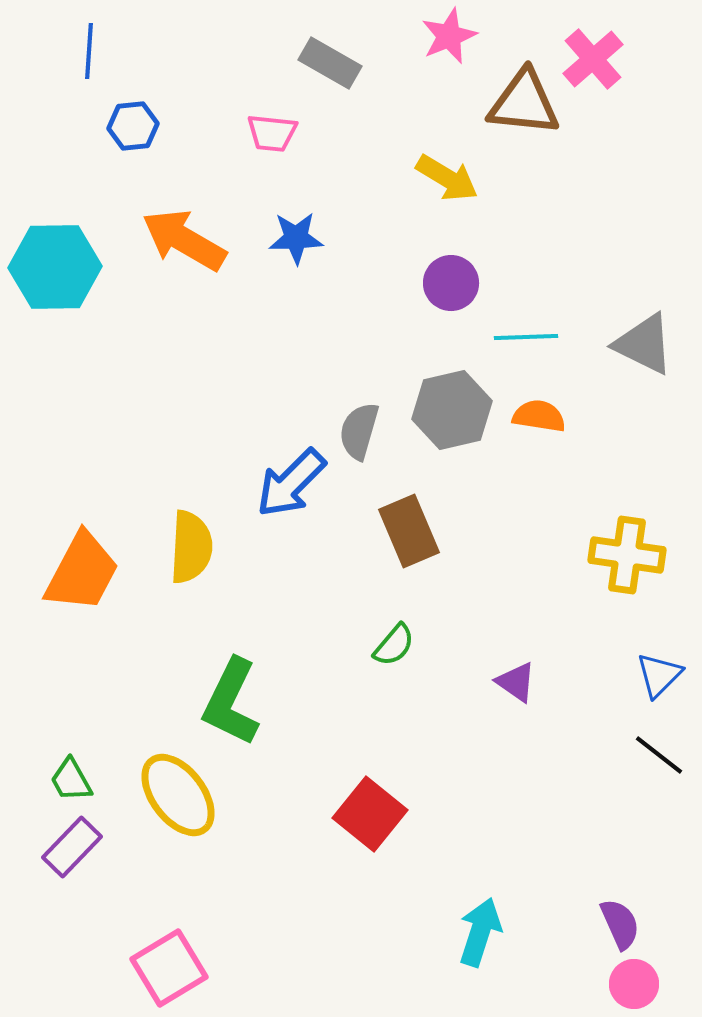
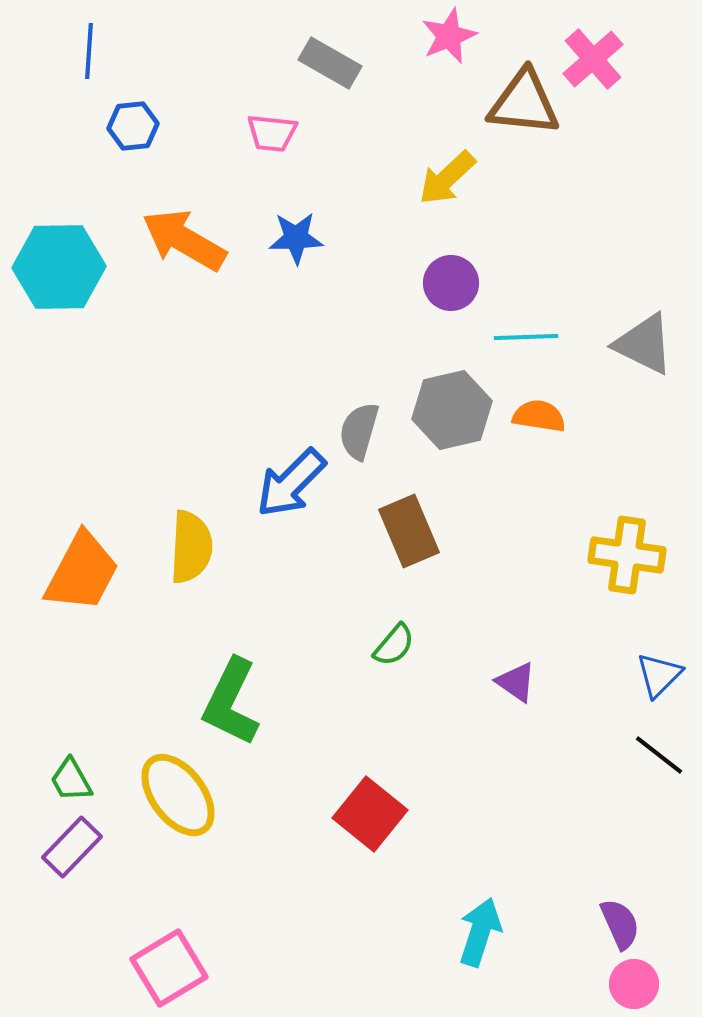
yellow arrow: rotated 106 degrees clockwise
cyan hexagon: moved 4 px right
